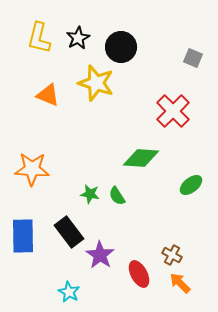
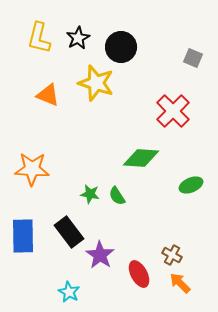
green ellipse: rotated 15 degrees clockwise
